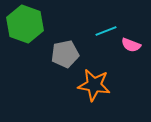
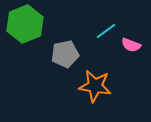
green hexagon: rotated 18 degrees clockwise
cyan line: rotated 15 degrees counterclockwise
orange star: moved 1 px right, 1 px down
